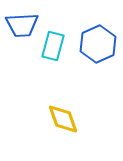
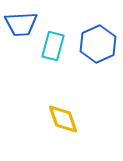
blue trapezoid: moved 1 px left, 1 px up
